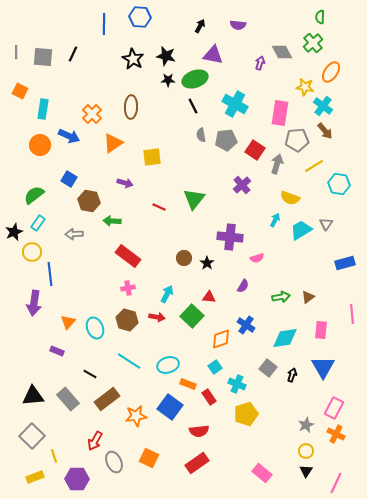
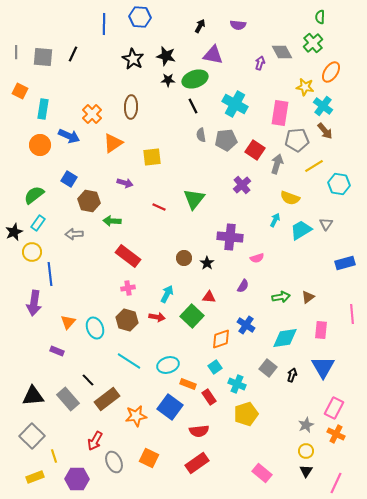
black line at (90, 374): moved 2 px left, 6 px down; rotated 16 degrees clockwise
